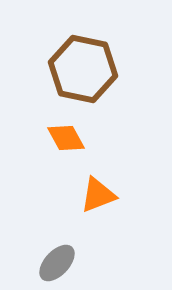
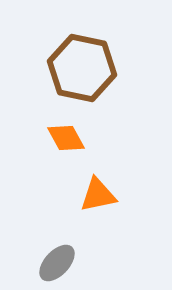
brown hexagon: moved 1 px left, 1 px up
orange triangle: rotated 9 degrees clockwise
